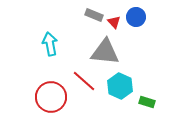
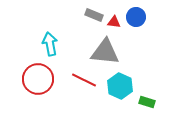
red triangle: rotated 40 degrees counterclockwise
red line: moved 1 px up; rotated 15 degrees counterclockwise
red circle: moved 13 px left, 18 px up
